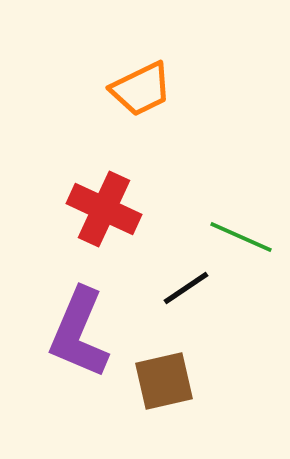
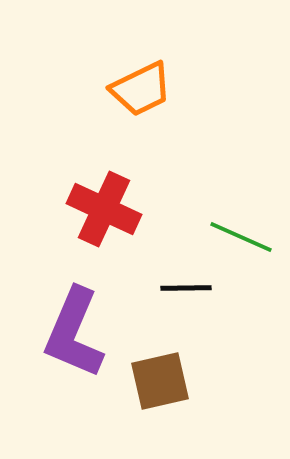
black line: rotated 33 degrees clockwise
purple L-shape: moved 5 px left
brown square: moved 4 px left
